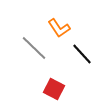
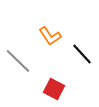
orange L-shape: moved 9 px left, 8 px down
gray line: moved 16 px left, 13 px down
